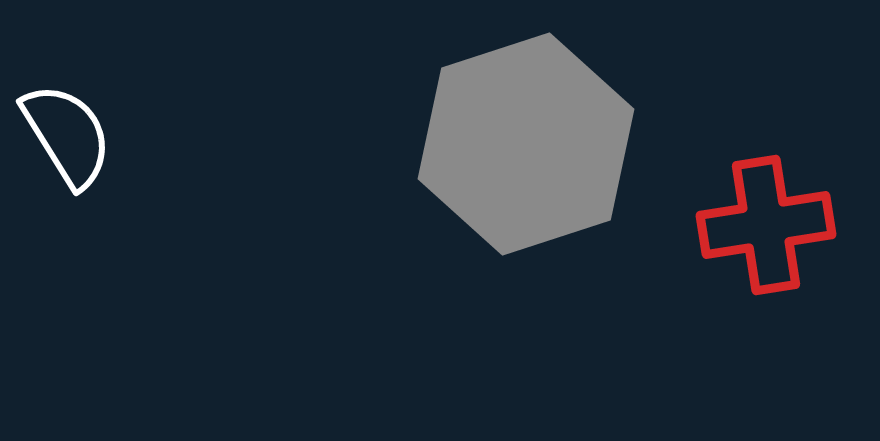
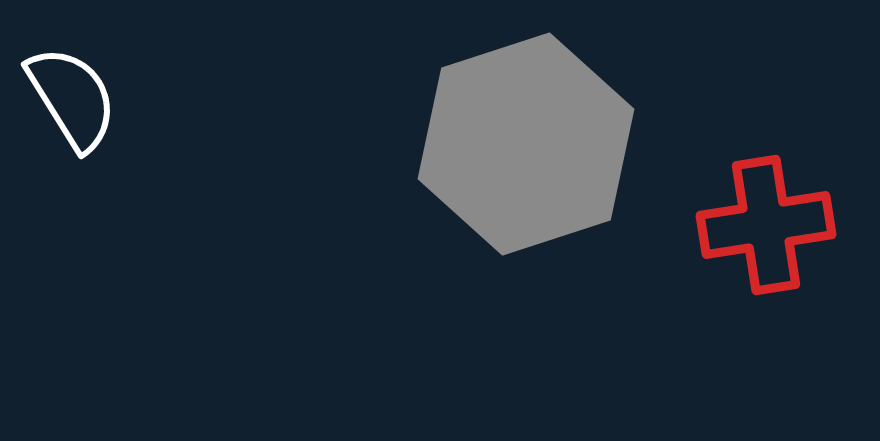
white semicircle: moved 5 px right, 37 px up
